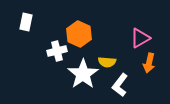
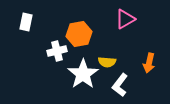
orange hexagon: rotated 25 degrees clockwise
pink triangle: moved 15 px left, 19 px up
